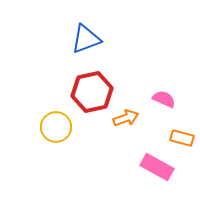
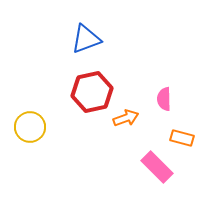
pink semicircle: rotated 115 degrees counterclockwise
yellow circle: moved 26 px left
pink rectangle: rotated 16 degrees clockwise
